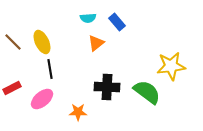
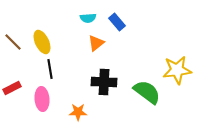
yellow star: moved 6 px right, 4 px down
black cross: moved 3 px left, 5 px up
pink ellipse: rotated 55 degrees counterclockwise
